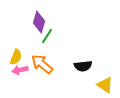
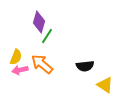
black semicircle: moved 2 px right
